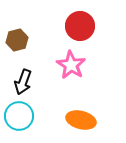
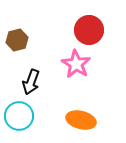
red circle: moved 9 px right, 4 px down
pink star: moved 5 px right, 1 px up
black arrow: moved 8 px right
